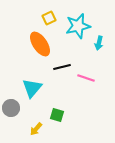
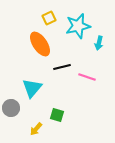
pink line: moved 1 px right, 1 px up
